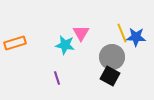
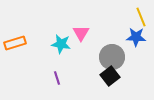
yellow line: moved 19 px right, 16 px up
cyan star: moved 4 px left, 1 px up
black square: rotated 24 degrees clockwise
